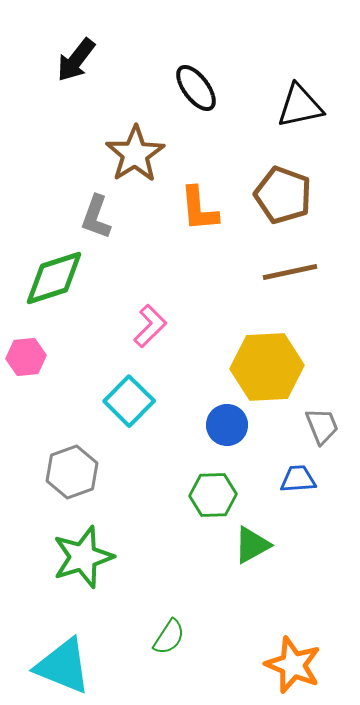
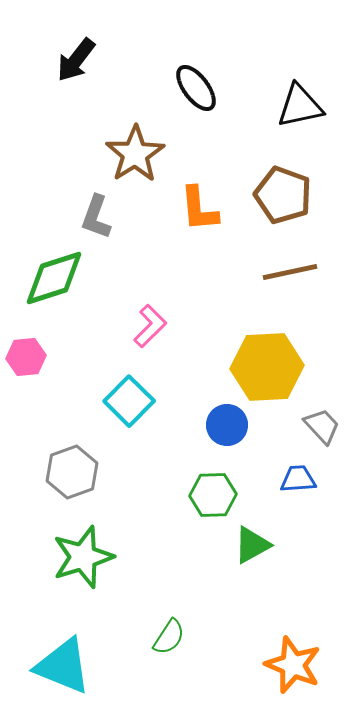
gray trapezoid: rotated 21 degrees counterclockwise
